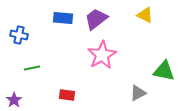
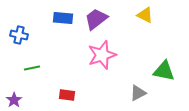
pink star: rotated 12 degrees clockwise
